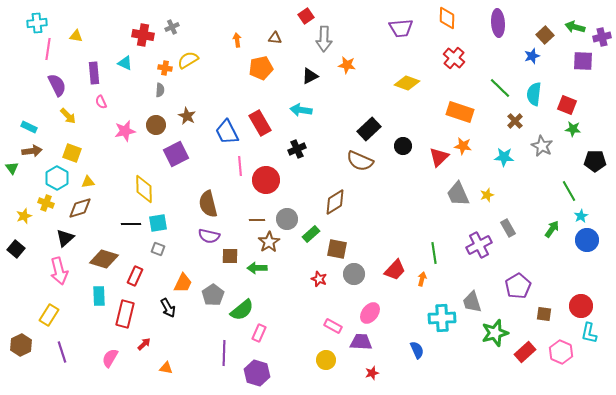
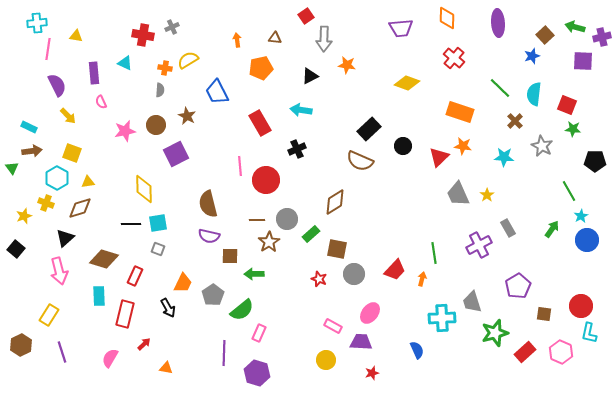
blue trapezoid at (227, 132): moved 10 px left, 40 px up
yellow star at (487, 195): rotated 16 degrees counterclockwise
green arrow at (257, 268): moved 3 px left, 6 px down
